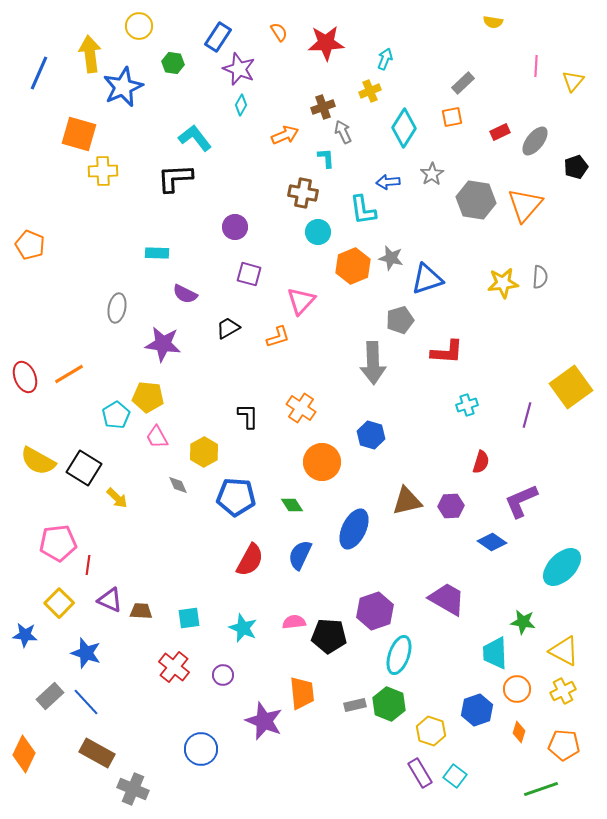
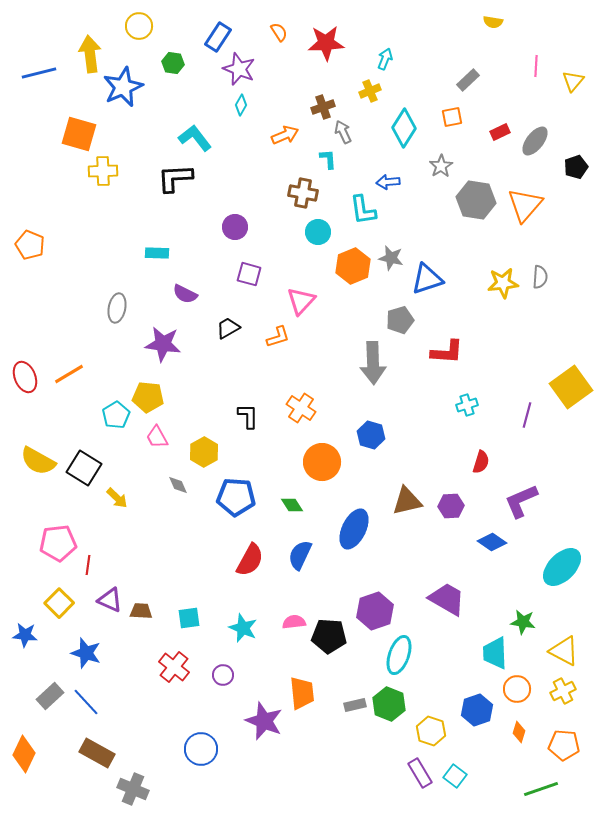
blue line at (39, 73): rotated 52 degrees clockwise
gray rectangle at (463, 83): moved 5 px right, 3 px up
cyan L-shape at (326, 158): moved 2 px right, 1 px down
gray star at (432, 174): moved 9 px right, 8 px up
